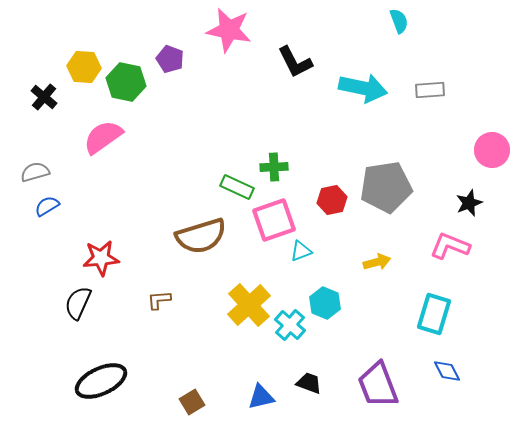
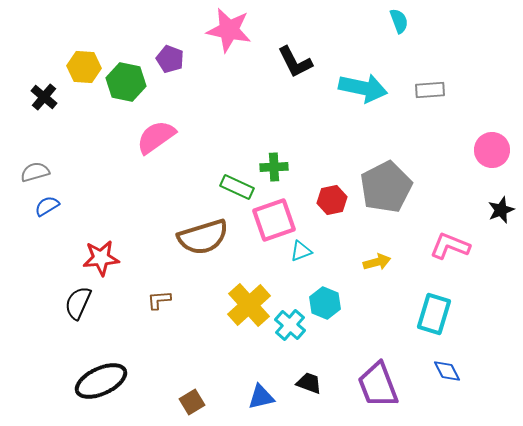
pink semicircle: moved 53 px right
gray pentagon: rotated 18 degrees counterclockwise
black star: moved 32 px right, 7 px down
brown semicircle: moved 2 px right, 1 px down
